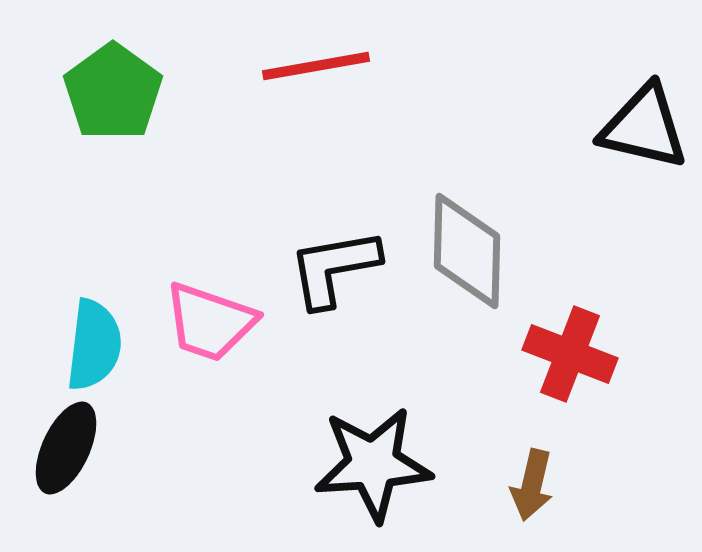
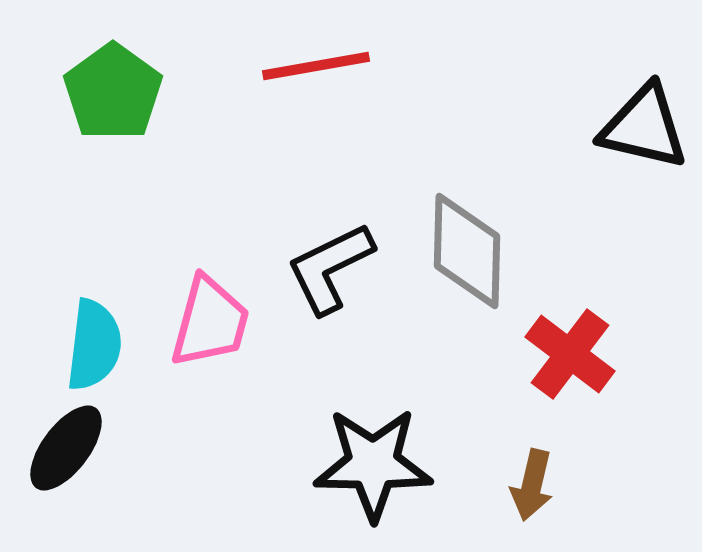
black L-shape: moved 4 px left; rotated 16 degrees counterclockwise
pink trapezoid: rotated 94 degrees counterclockwise
red cross: rotated 16 degrees clockwise
black ellipse: rotated 12 degrees clockwise
black star: rotated 5 degrees clockwise
